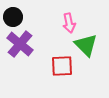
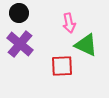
black circle: moved 6 px right, 4 px up
green triangle: rotated 20 degrees counterclockwise
